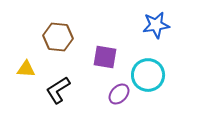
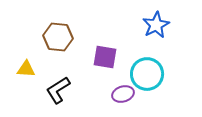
blue star: rotated 20 degrees counterclockwise
cyan circle: moved 1 px left, 1 px up
purple ellipse: moved 4 px right; rotated 30 degrees clockwise
